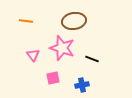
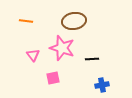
black line: rotated 24 degrees counterclockwise
blue cross: moved 20 px right
